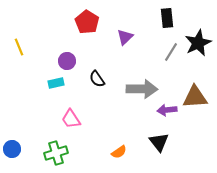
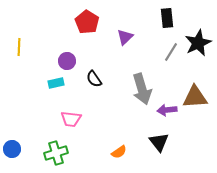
yellow line: rotated 24 degrees clockwise
black semicircle: moved 3 px left
gray arrow: rotated 72 degrees clockwise
pink trapezoid: rotated 50 degrees counterclockwise
